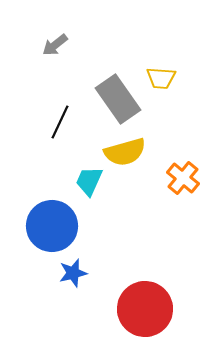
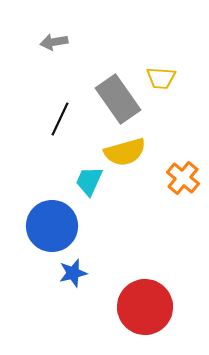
gray arrow: moved 1 px left, 3 px up; rotated 28 degrees clockwise
black line: moved 3 px up
red circle: moved 2 px up
